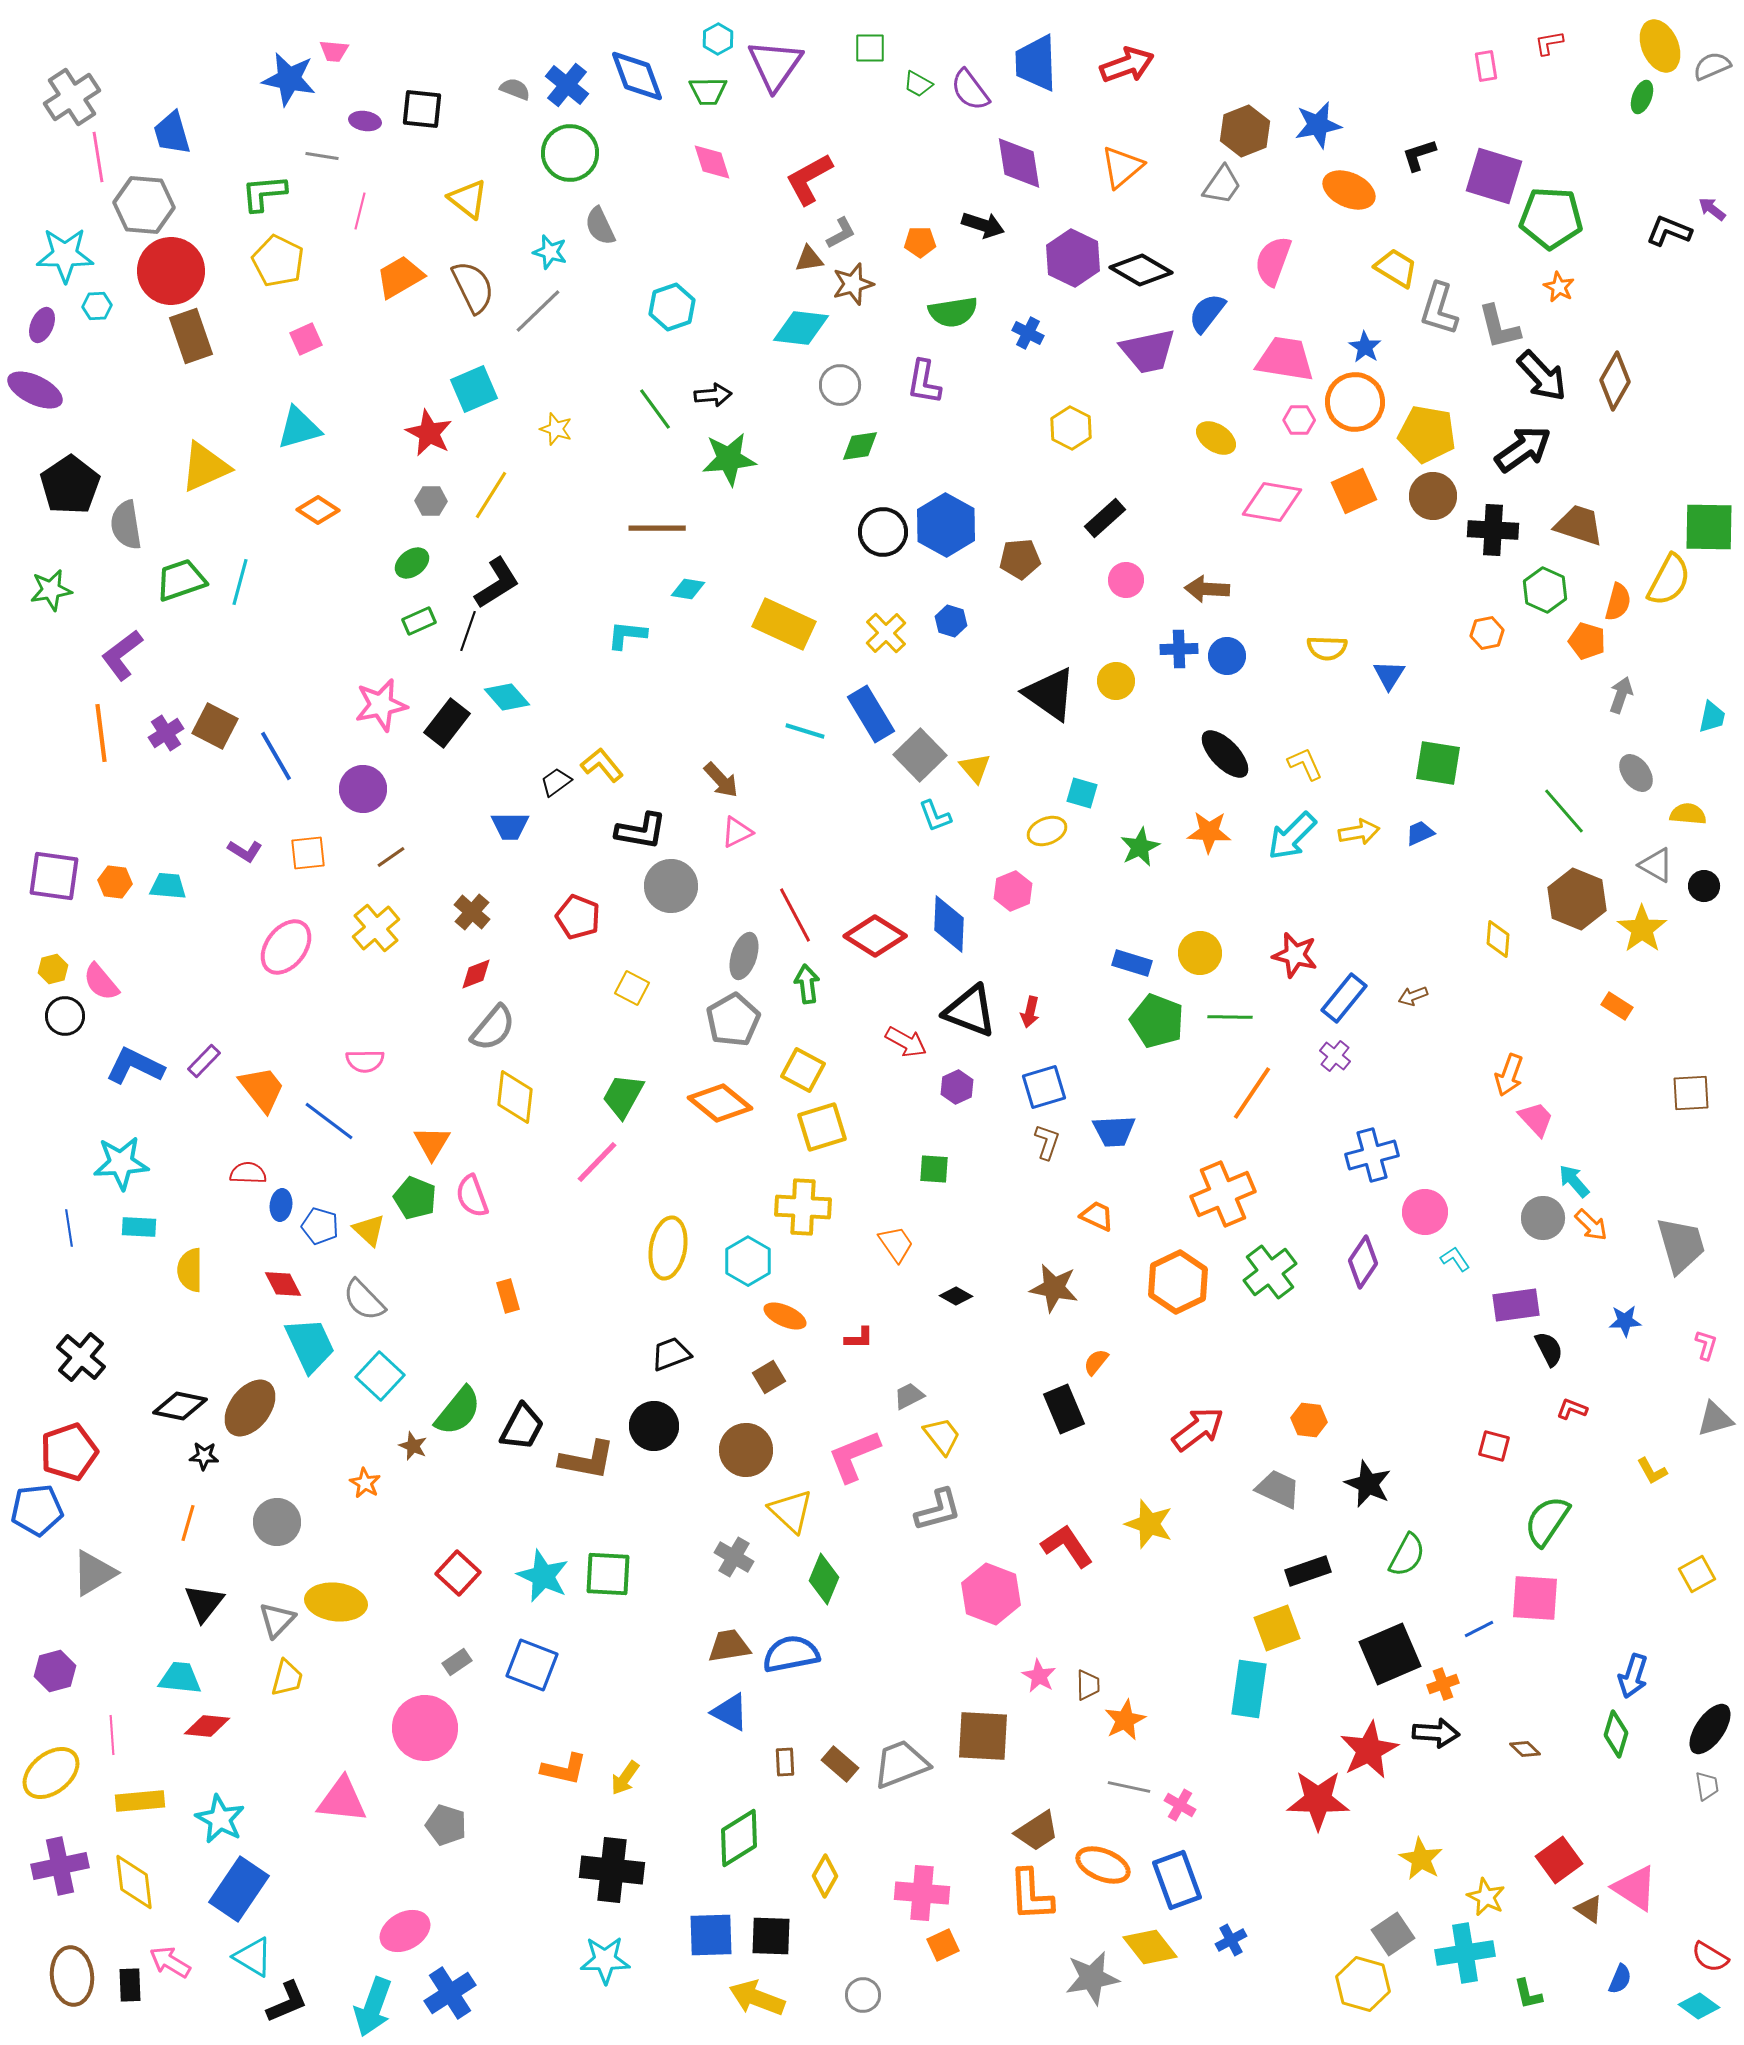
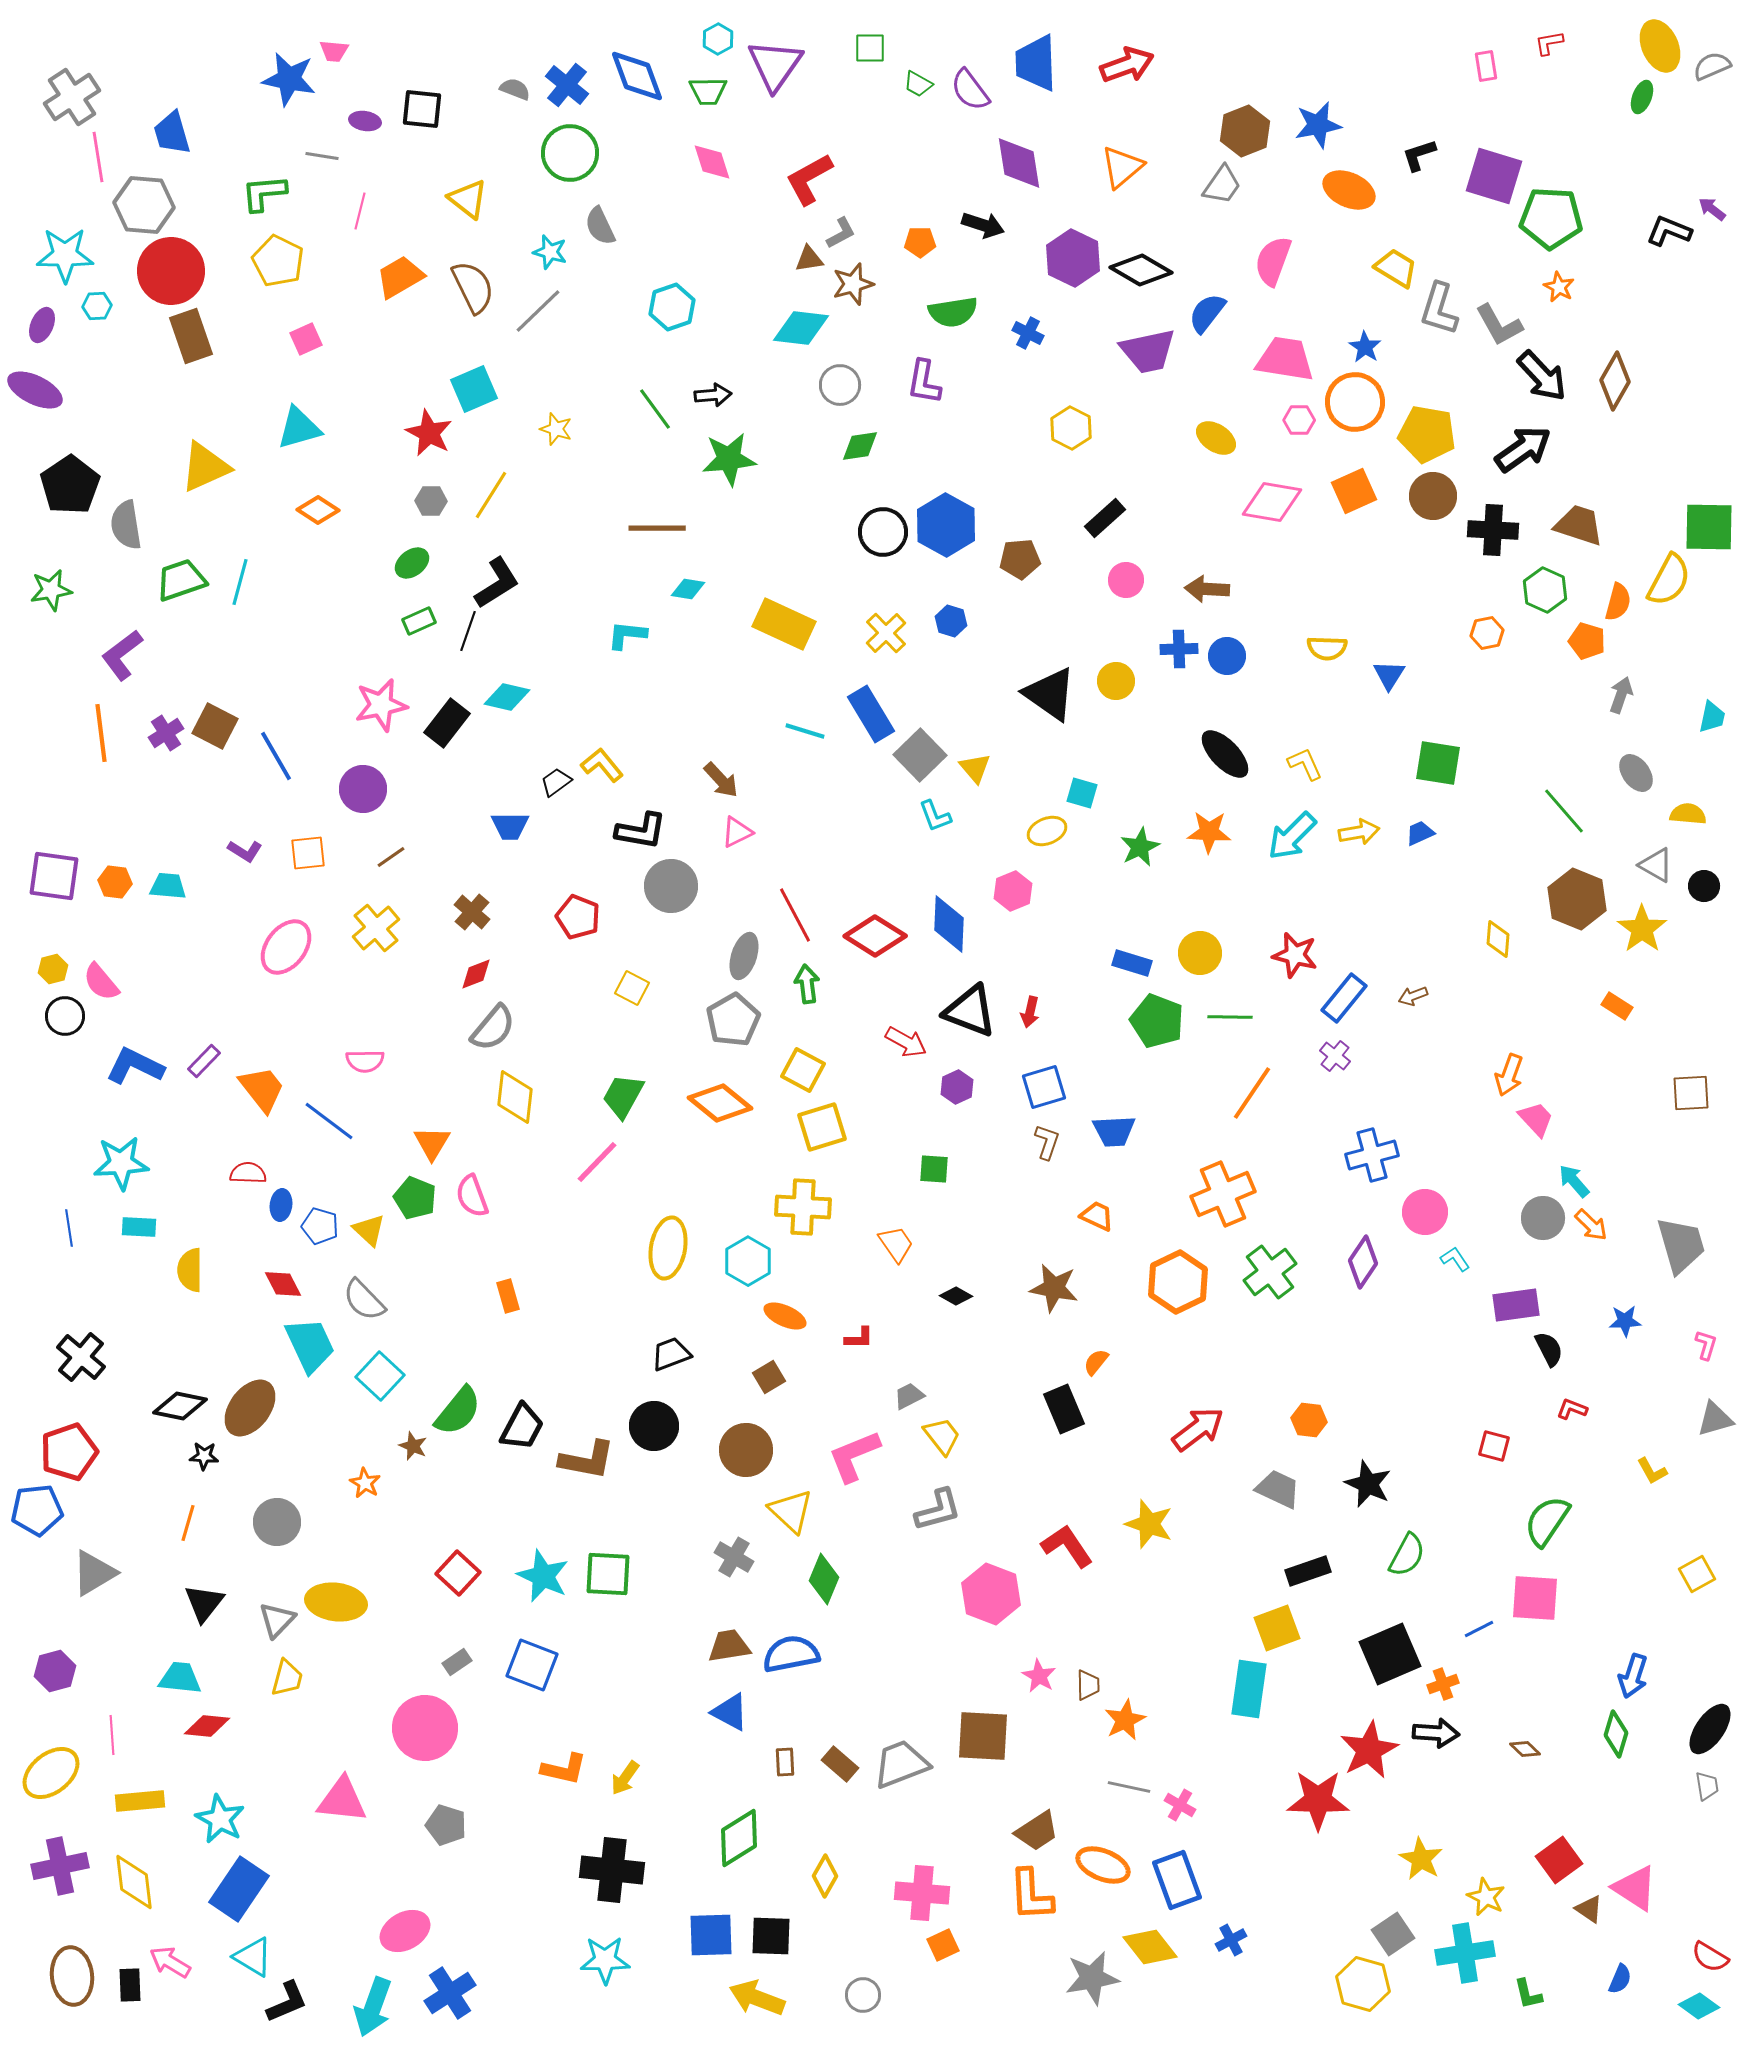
gray L-shape at (1499, 327): moved 2 px up; rotated 15 degrees counterclockwise
cyan diamond at (507, 697): rotated 36 degrees counterclockwise
